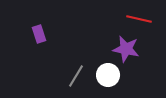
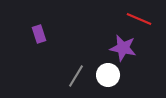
red line: rotated 10 degrees clockwise
purple star: moved 3 px left, 1 px up
